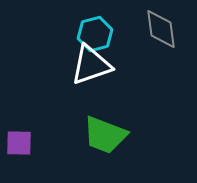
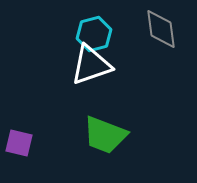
cyan hexagon: moved 1 px left
purple square: rotated 12 degrees clockwise
